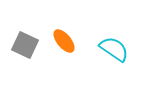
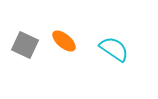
orange ellipse: rotated 10 degrees counterclockwise
